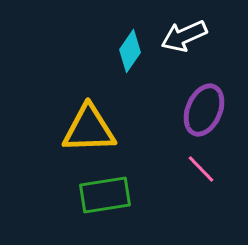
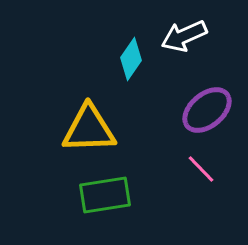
cyan diamond: moved 1 px right, 8 px down
purple ellipse: moved 3 px right; rotated 27 degrees clockwise
